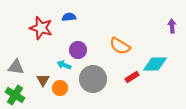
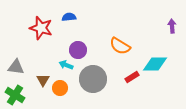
cyan arrow: moved 2 px right
